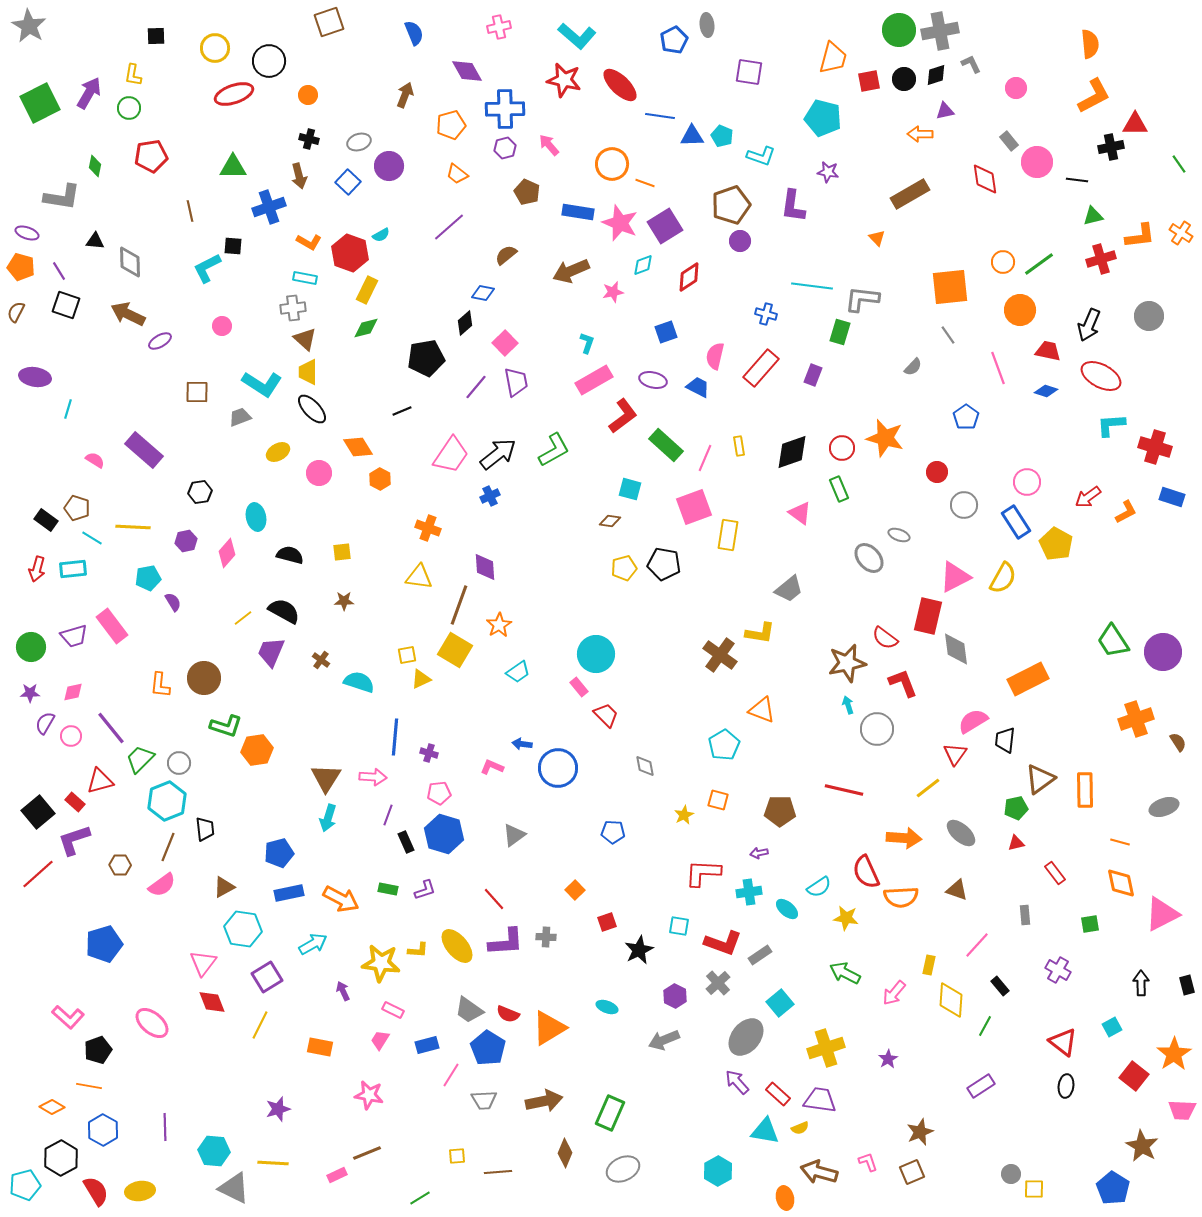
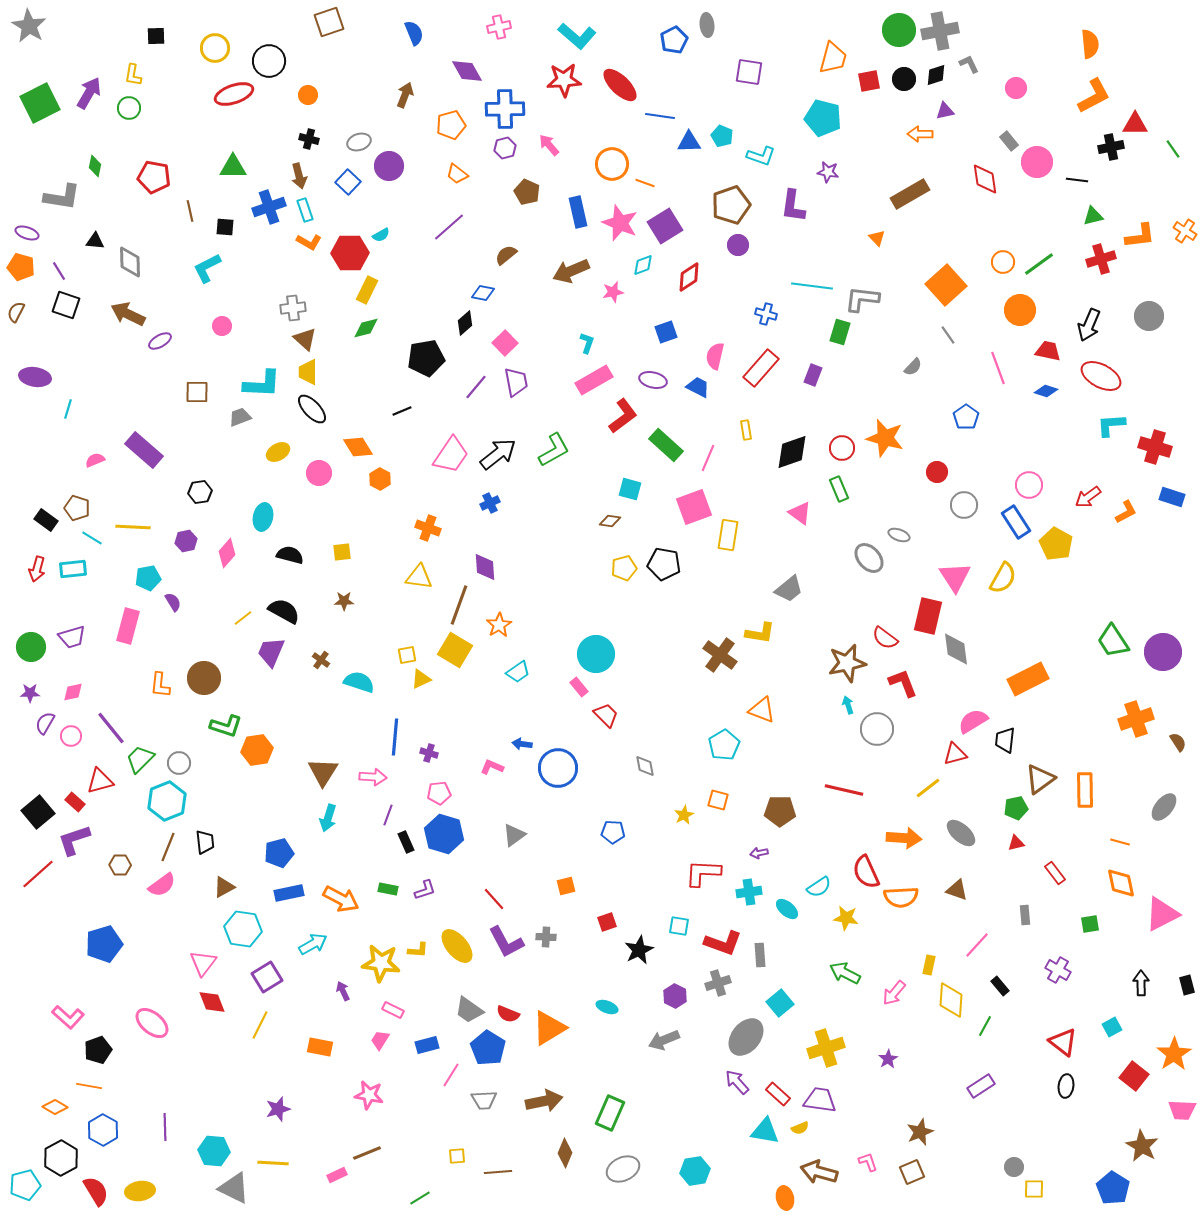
gray L-shape at (971, 64): moved 2 px left
red star at (564, 80): rotated 16 degrees counterclockwise
blue triangle at (692, 136): moved 3 px left, 6 px down
red pentagon at (151, 156): moved 3 px right, 21 px down; rotated 20 degrees clockwise
green line at (1179, 164): moved 6 px left, 15 px up
blue rectangle at (578, 212): rotated 68 degrees clockwise
orange cross at (1181, 233): moved 4 px right, 2 px up
purple circle at (740, 241): moved 2 px left, 4 px down
black square at (233, 246): moved 8 px left, 19 px up
red hexagon at (350, 253): rotated 21 degrees counterclockwise
cyan rectangle at (305, 278): moved 68 px up; rotated 60 degrees clockwise
orange square at (950, 287): moved 4 px left, 2 px up; rotated 36 degrees counterclockwise
cyan L-shape at (262, 384): rotated 30 degrees counterclockwise
yellow rectangle at (739, 446): moved 7 px right, 16 px up
pink line at (705, 458): moved 3 px right
pink semicircle at (95, 460): rotated 54 degrees counterclockwise
pink circle at (1027, 482): moved 2 px right, 3 px down
blue cross at (490, 496): moved 7 px down
cyan ellipse at (256, 517): moved 7 px right; rotated 24 degrees clockwise
pink triangle at (955, 577): rotated 36 degrees counterclockwise
pink rectangle at (112, 626): moved 16 px right; rotated 52 degrees clockwise
purple trapezoid at (74, 636): moved 2 px left, 1 px down
red triangle at (955, 754): rotated 40 degrees clockwise
brown triangle at (326, 778): moved 3 px left, 6 px up
gray ellipse at (1164, 807): rotated 32 degrees counterclockwise
black trapezoid at (205, 829): moved 13 px down
orange square at (575, 890): moved 9 px left, 4 px up; rotated 30 degrees clockwise
purple L-shape at (506, 942): rotated 66 degrees clockwise
gray rectangle at (760, 955): rotated 60 degrees counterclockwise
gray cross at (718, 983): rotated 25 degrees clockwise
orange diamond at (52, 1107): moved 3 px right
cyan hexagon at (718, 1171): moved 23 px left; rotated 20 degrees clockwise
gray circle at (1011, 1174): moved 3 px right, 7 px up
